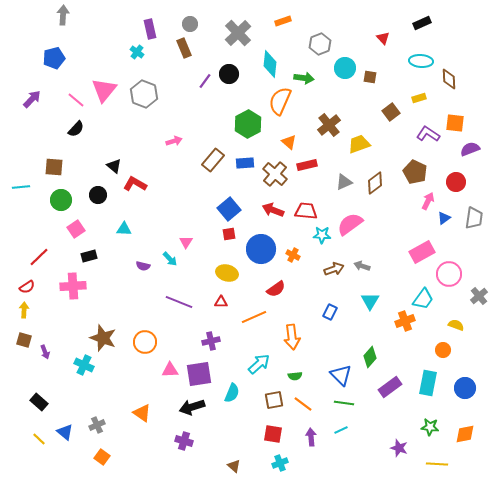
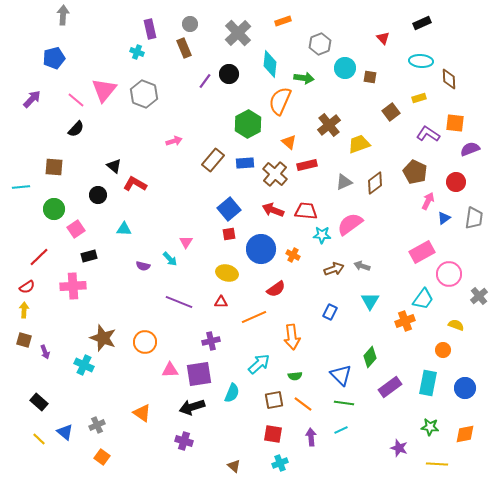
cyan cross at (137, 52): rotated 16 degrees counterclockwise
green circle at (61, 200): moved 7 px left, 9 px down
